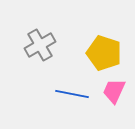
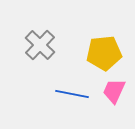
gray cross: rotated 16 degrees counterclockwise
yellow pentagon: rotated 24 degrees counterclockwise
